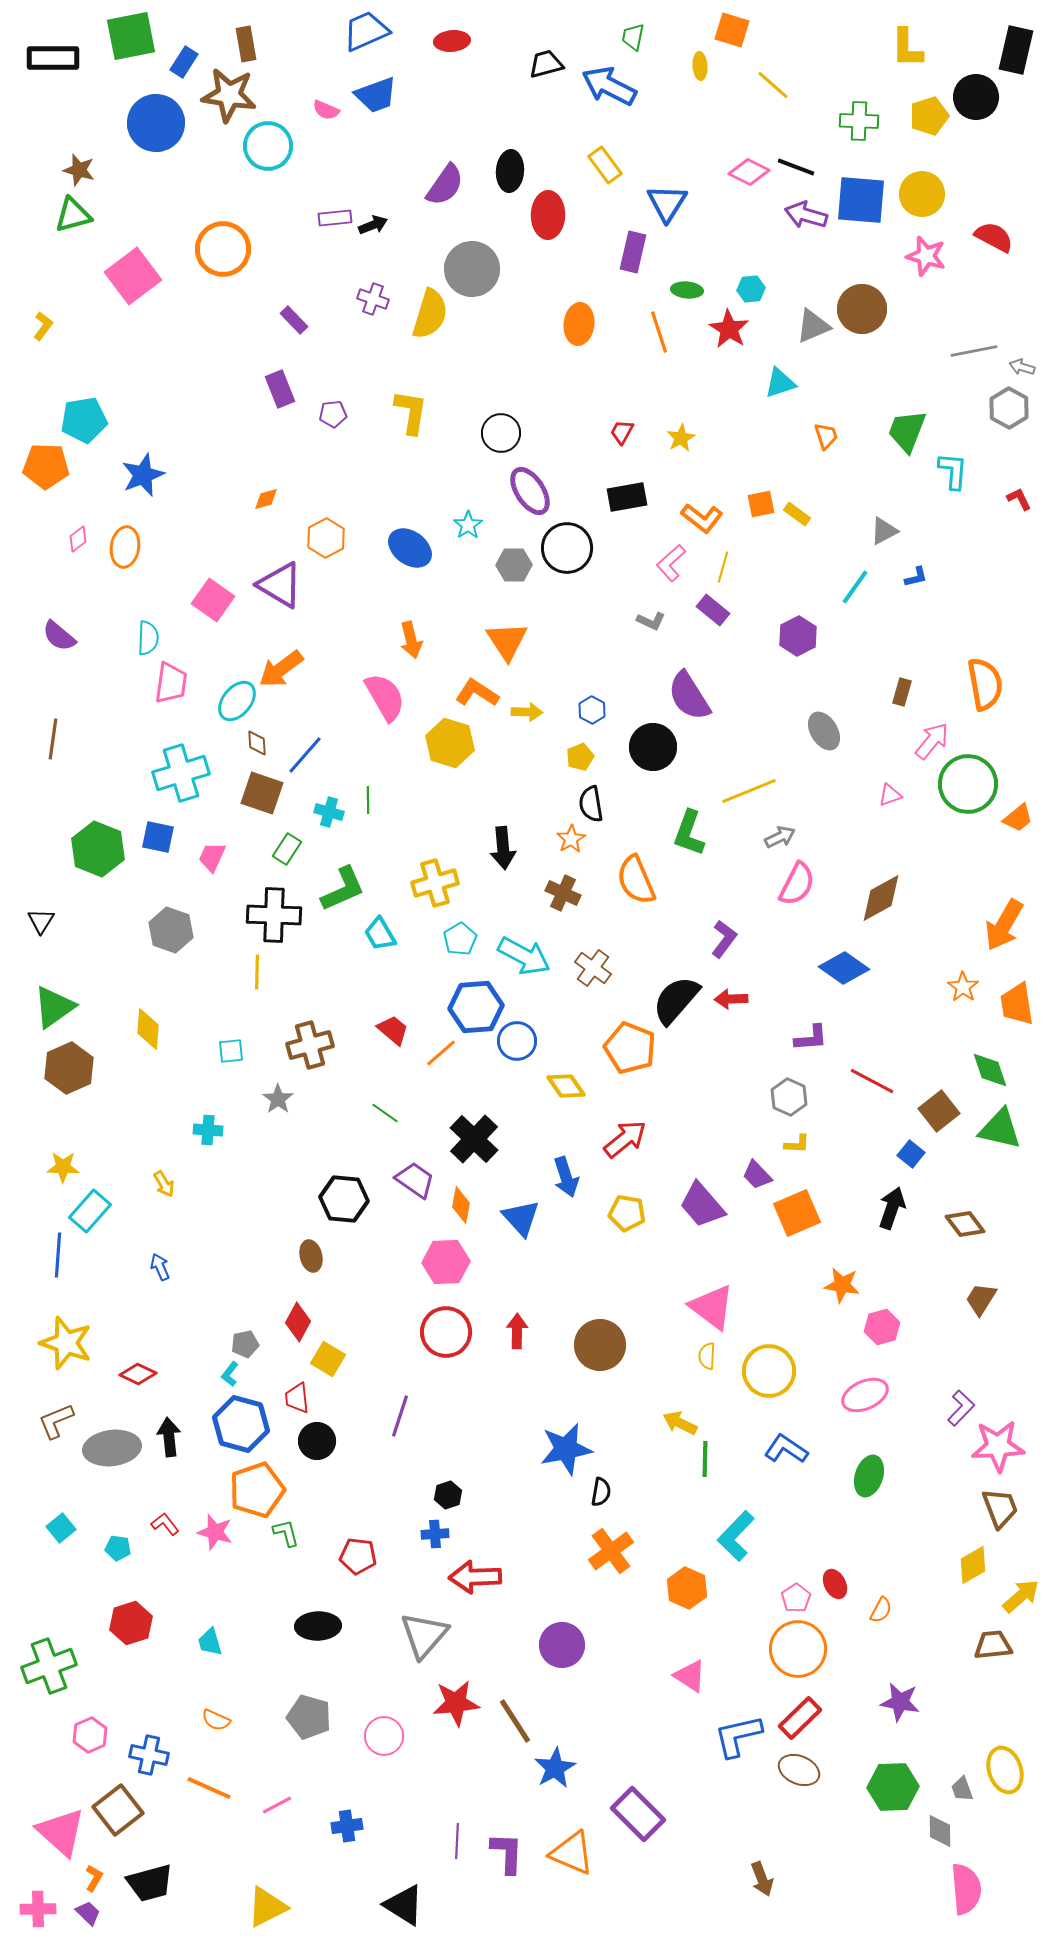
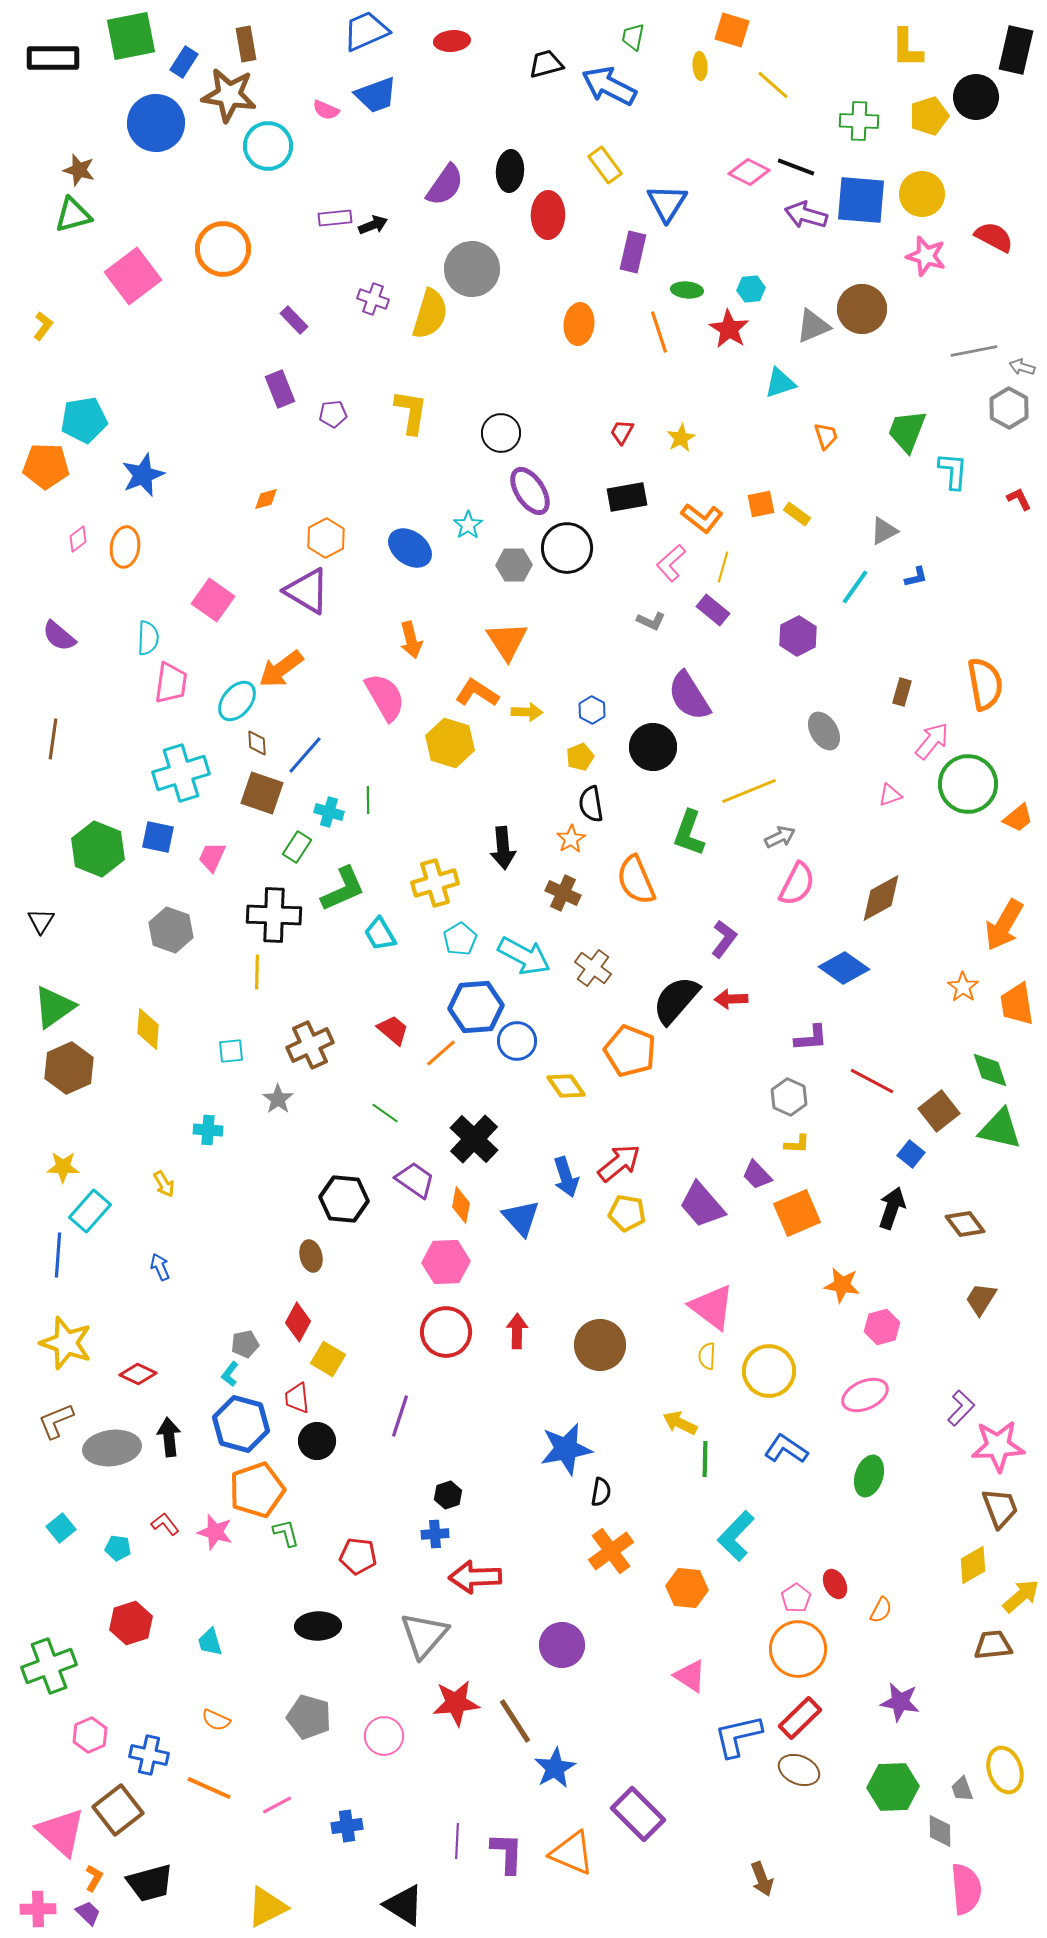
purple triangle at (280, 585): moved 27 px right, 6 px down
green rectangle at (287, 849): moved 10 px right, 2 px up
brown cross at (310, 1045): rotated 9 degrees counterclockwise
orange pentagon at (630, 1048): moved 3 px down
red arrow at (625, 1139): moved 6 px left, 24 px down
orange hexagon at (687, 1588): rotated 18 degrees counterclockwise
